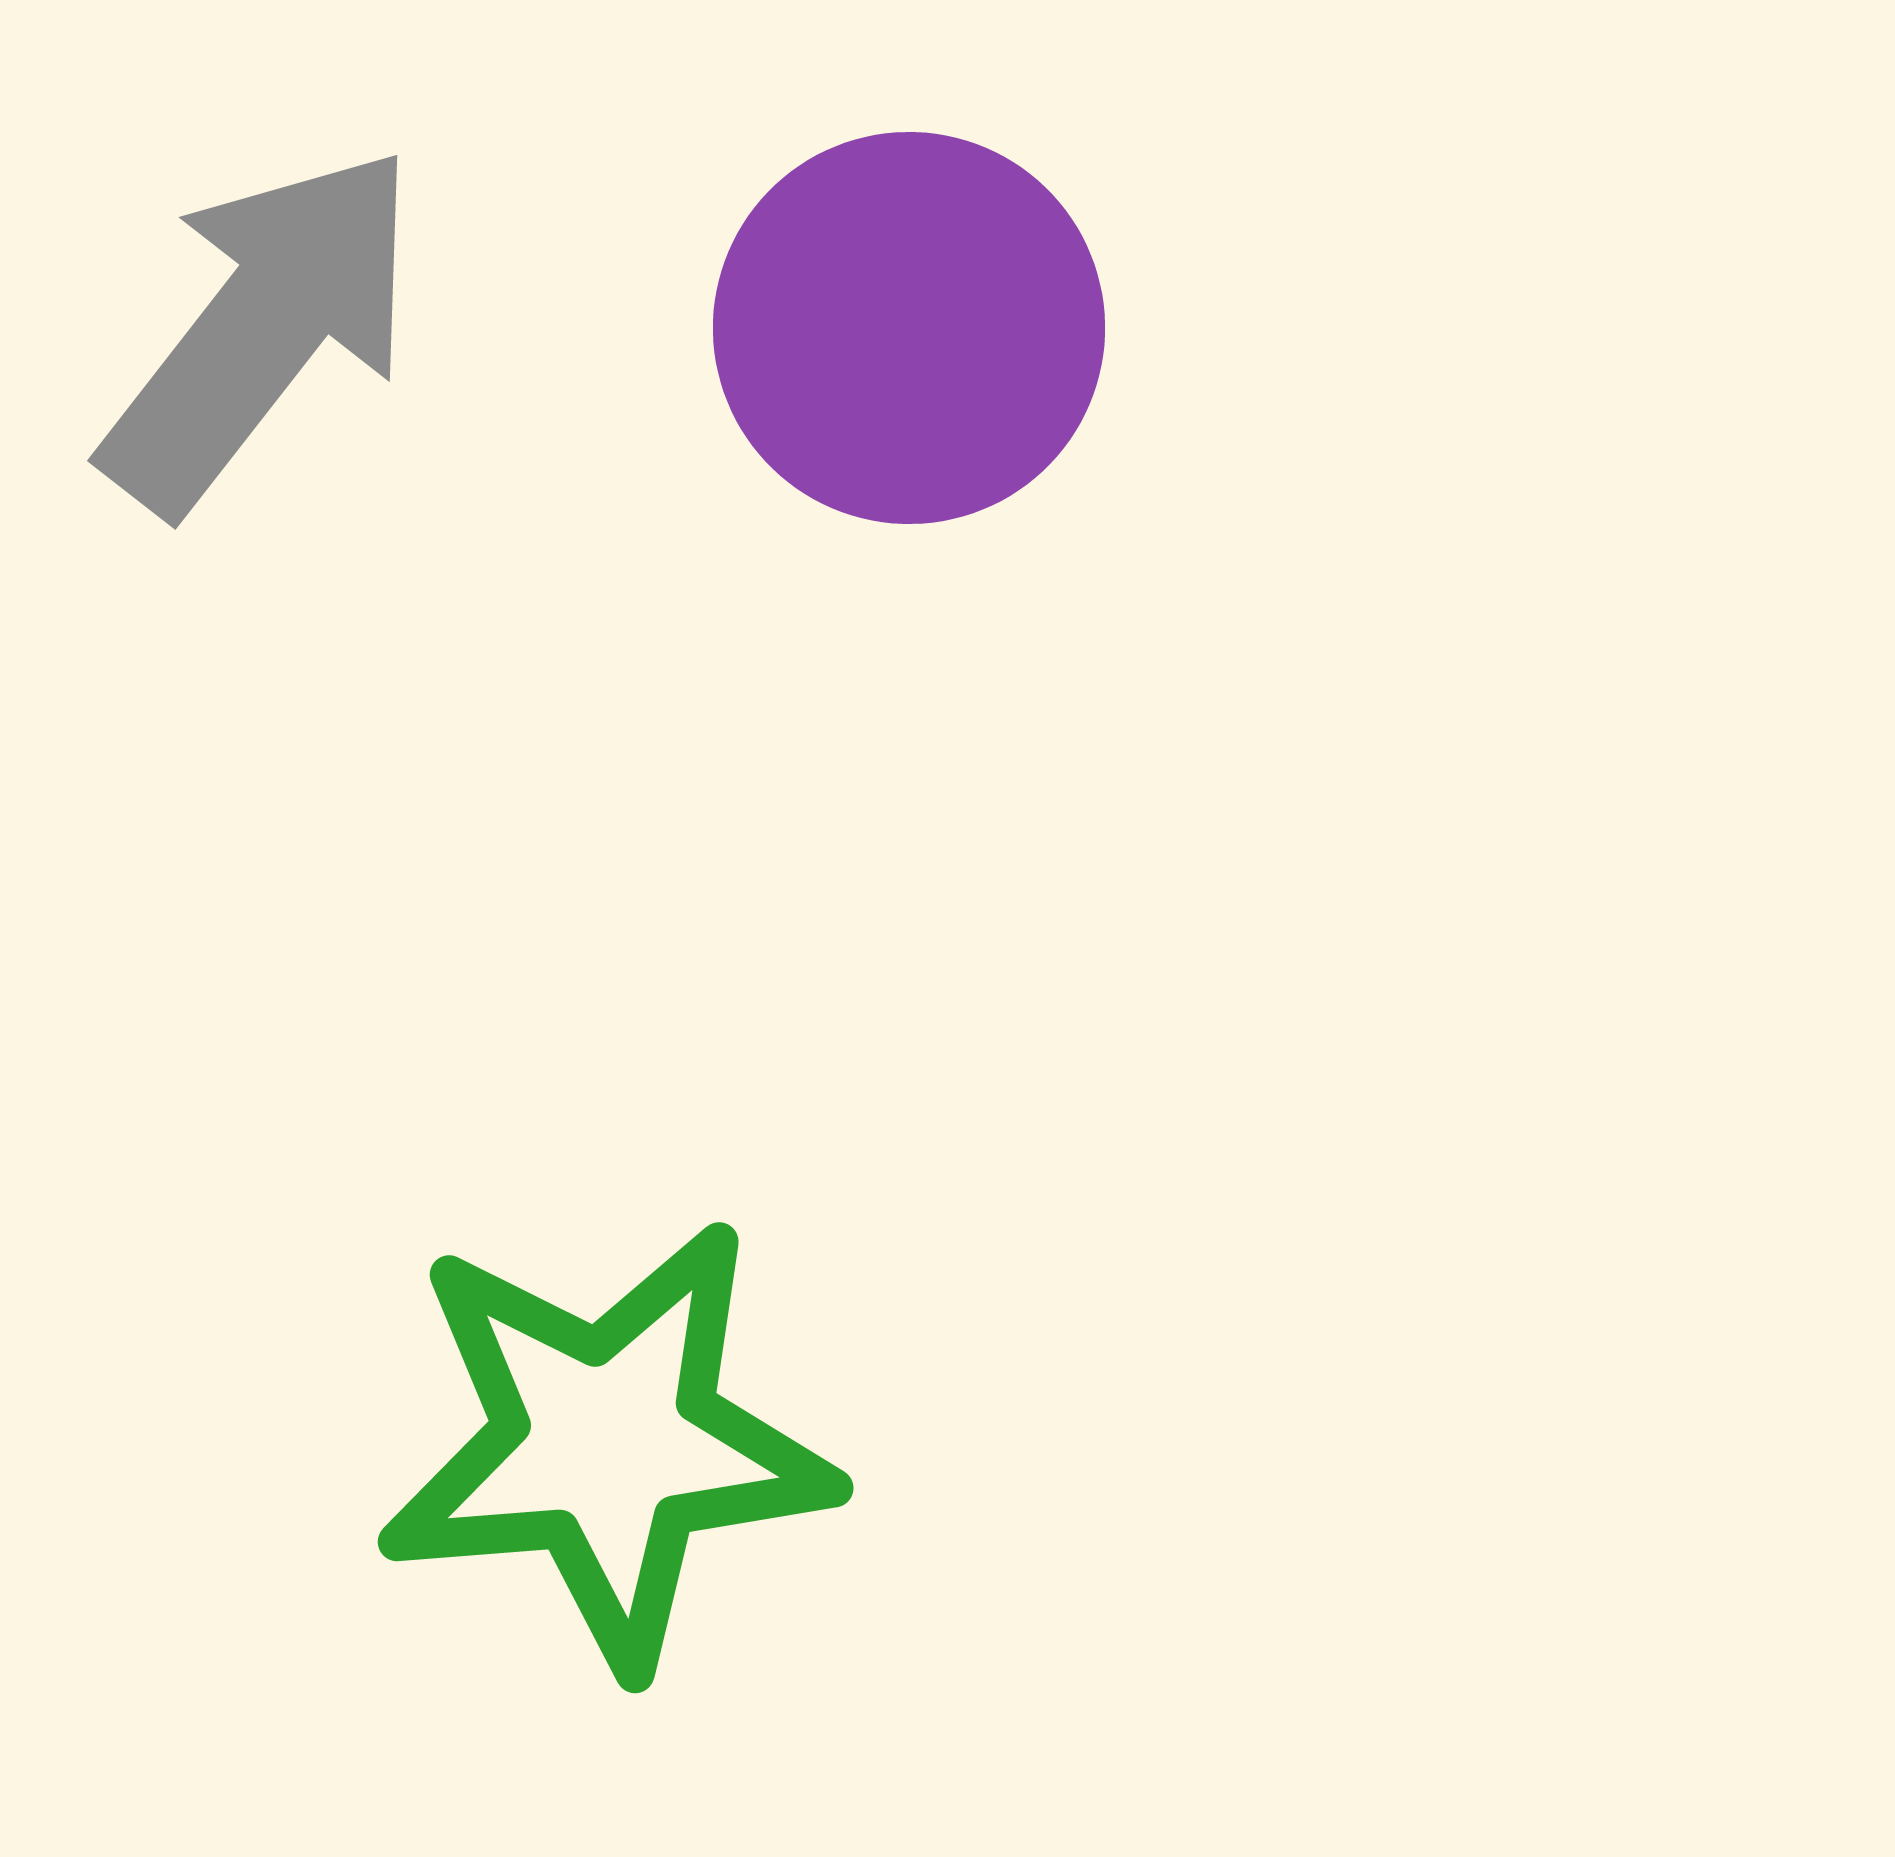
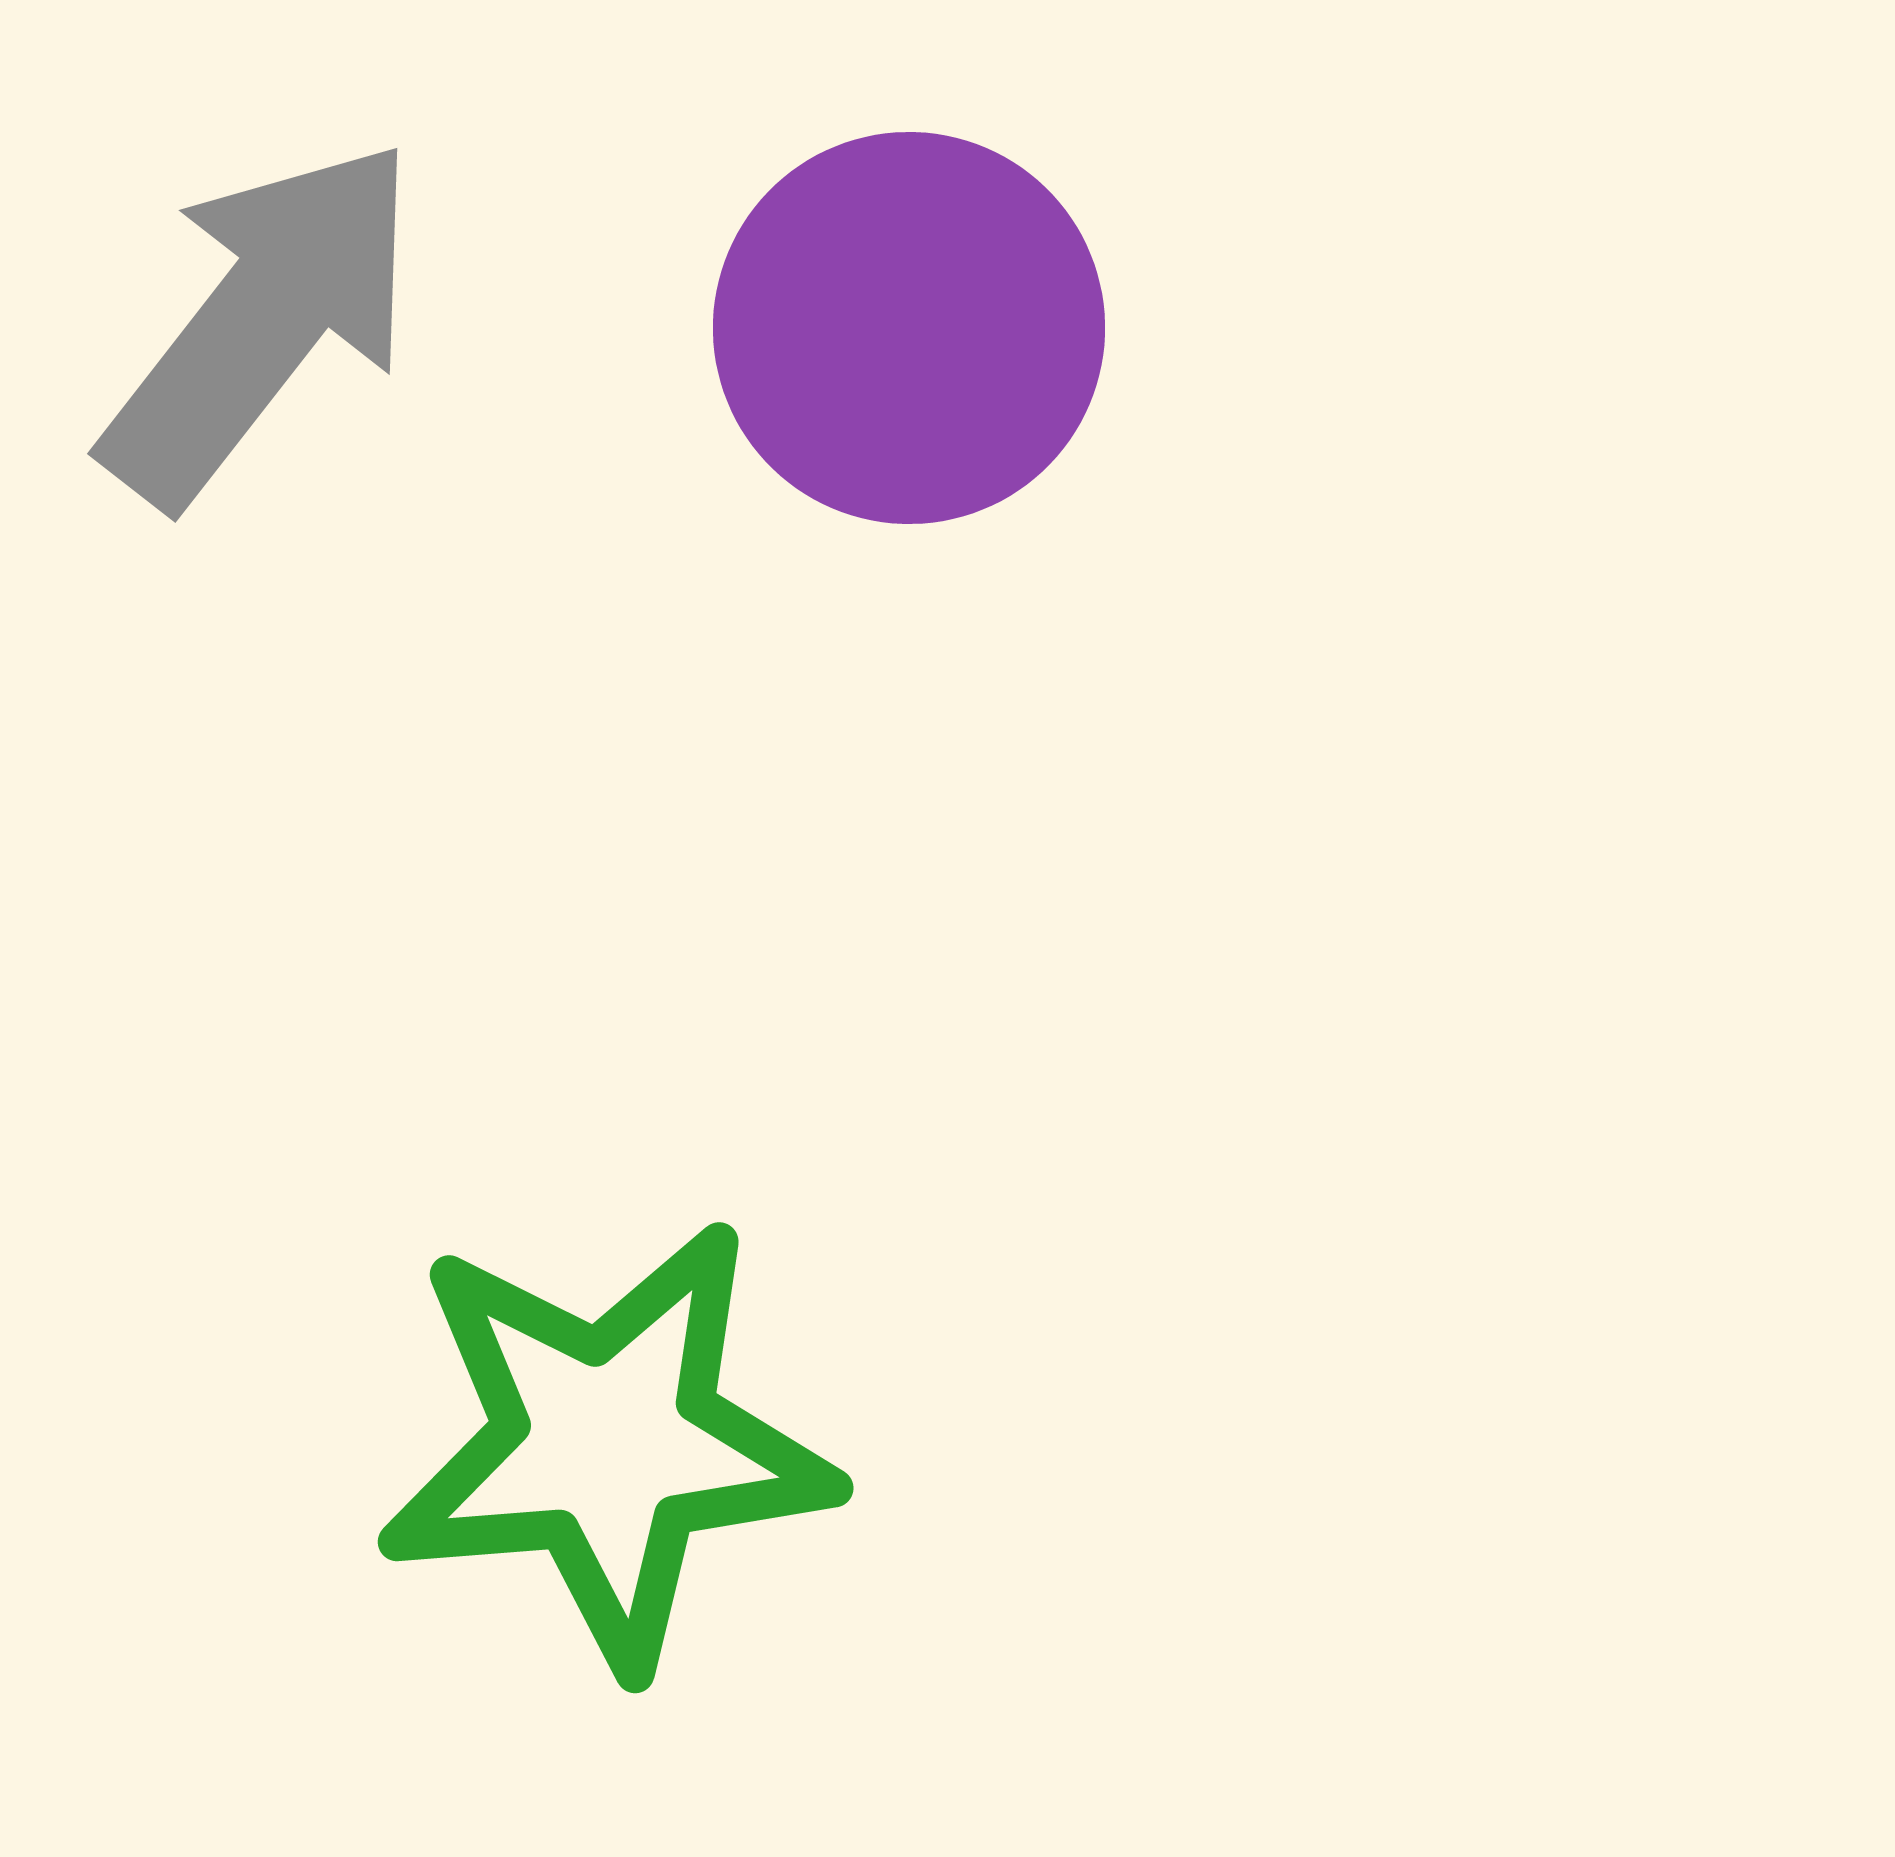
gray arrow: moved 7 px up
